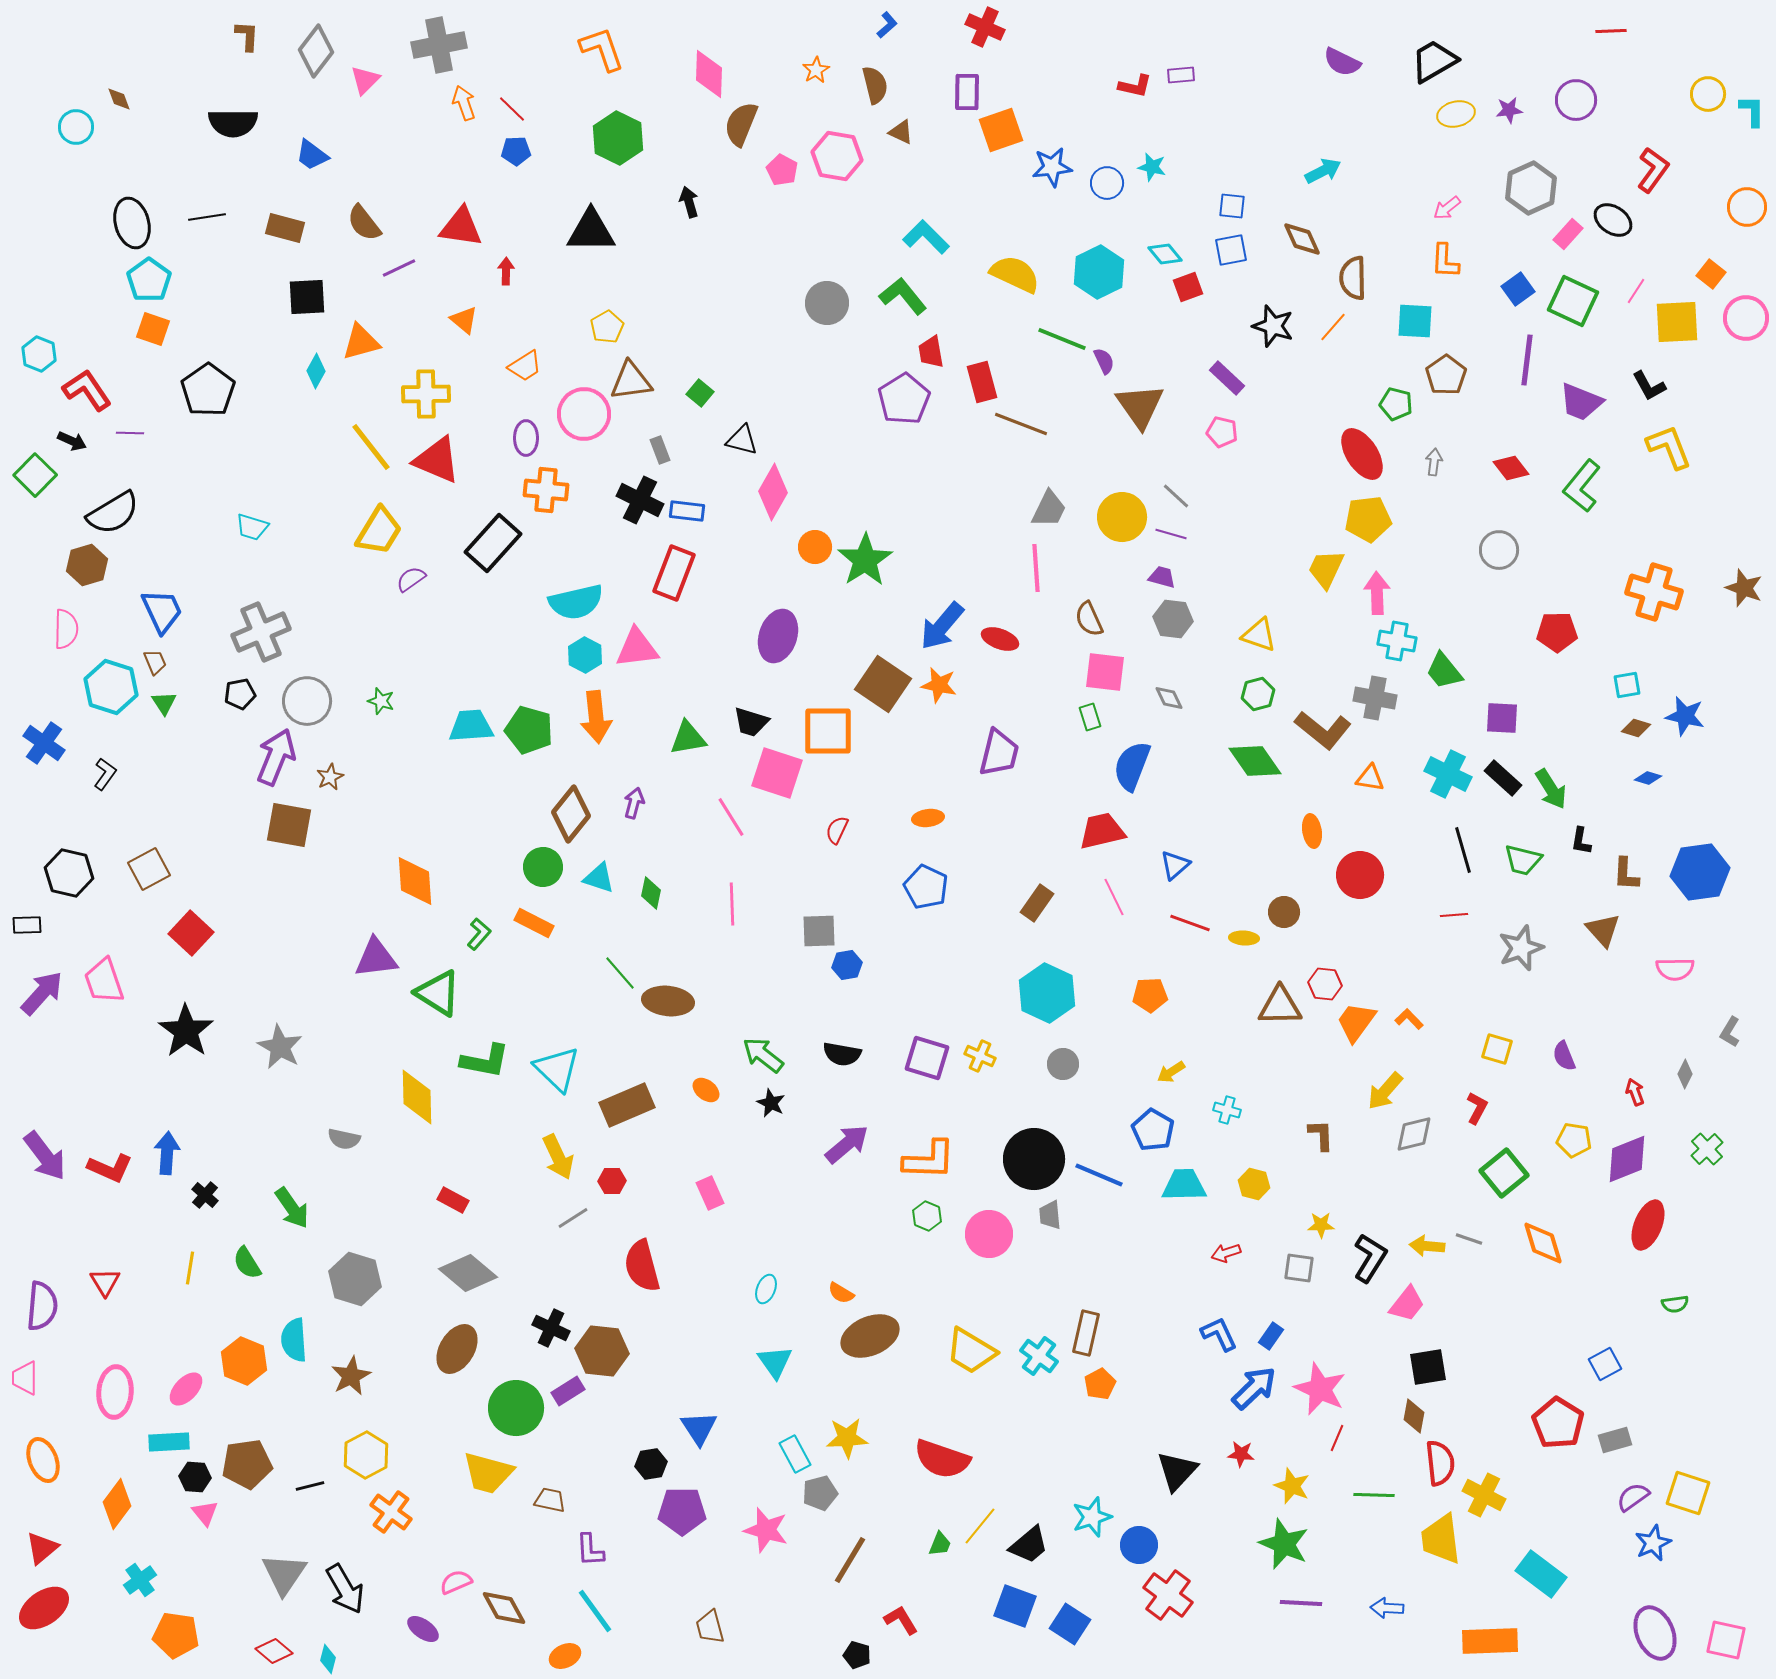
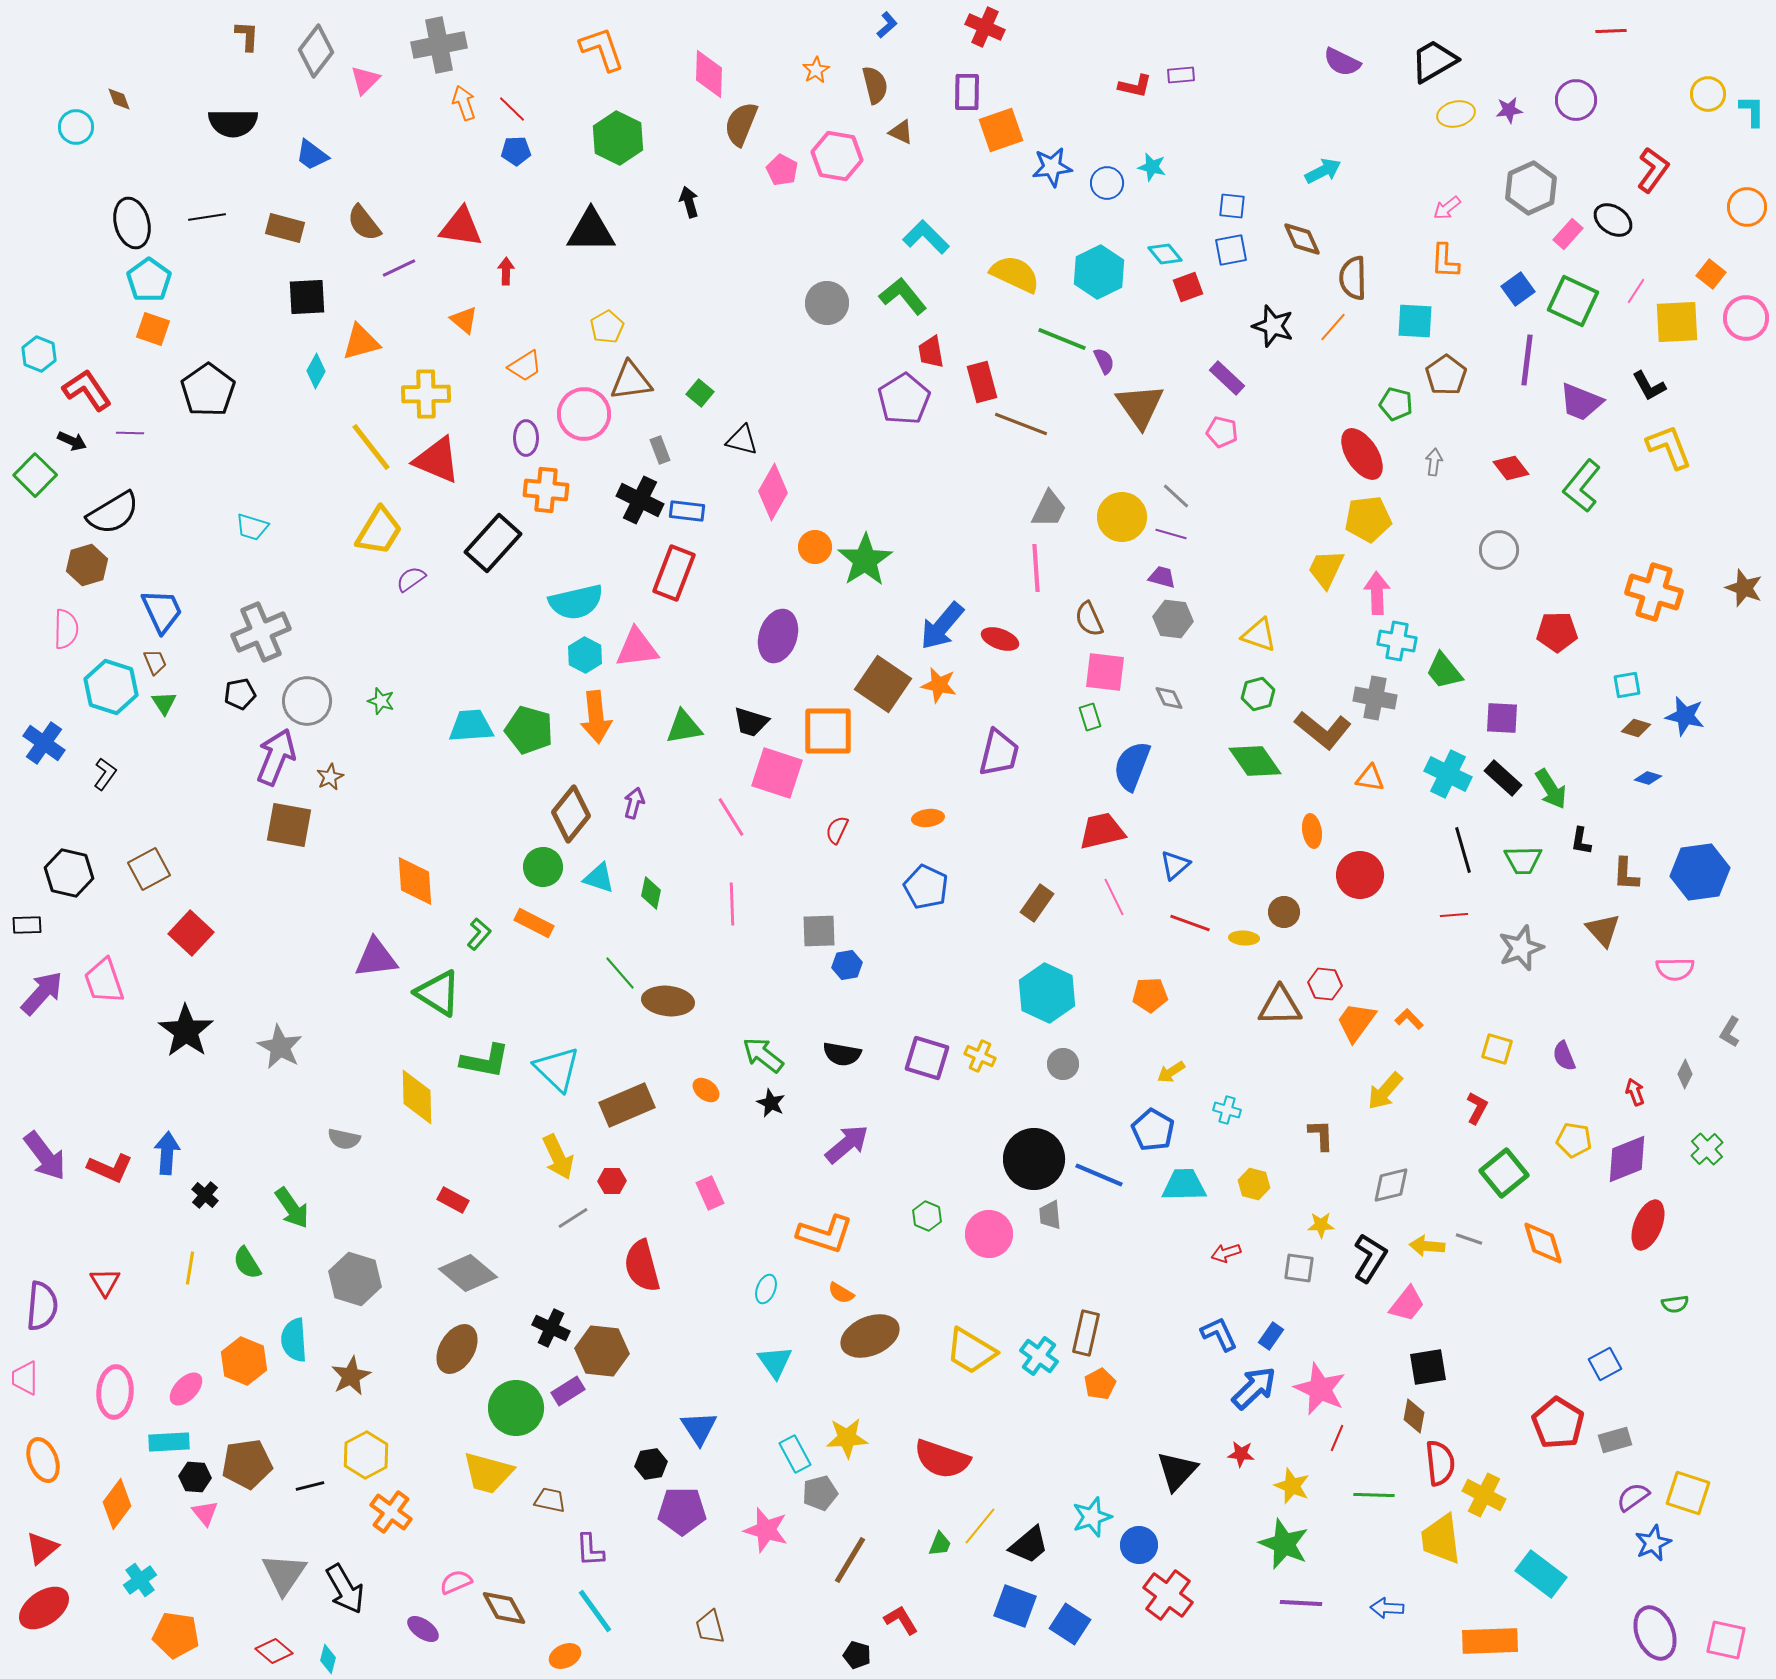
green triangle at (688, 738): moved 4 px left, 11 px up
green trapezoid at (1523, 860): rotated 15 degrees counterclockwise
gray diamond at (1414, 1134): moved 23 px left, 51 px down
orange L-shape at (929, 1160): moved 104 px left, 74 px down; rotated 16 degrees clockwise
